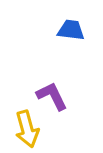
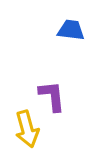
purple L-shape: rotated 20 degrees clockwise
